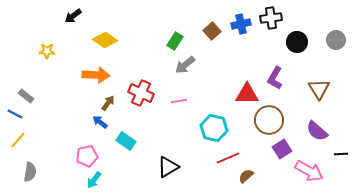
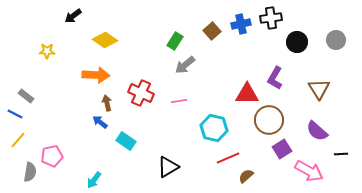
brown arrow: moved 1 px left; rotated 49 degrees counterclockwise
pink pentagon: moved 35 px left
